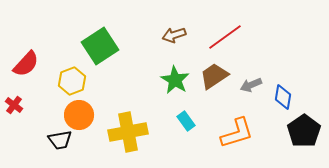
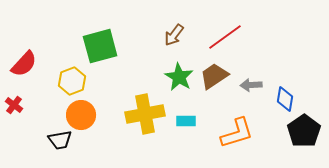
brown arrow: rotated 35 degrees counterclockwise
green square: rotated 18 degrees clockwise
red semicircle: moved 2 px left
green star: moved 4 px right, 3 px up
gray arrow: rotated 20 degrees clockwise
blue diamond: moved 2 px right, 2 px down
orange circle: moved 2 px right
cyan rectangle: rotated 54 degrees counterclockwise
yellow cross: moved 17 px right, 18 px up
